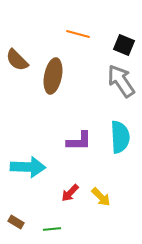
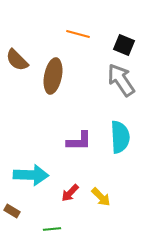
gray arrow: moved 1 px up
cyan arrow: moved 3 px right, 8 px down
brown rectangle: moved 4 px left, 11 px up
